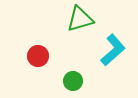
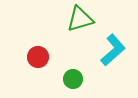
red circle: moved 1 px down
green circle: moved 2 px up
